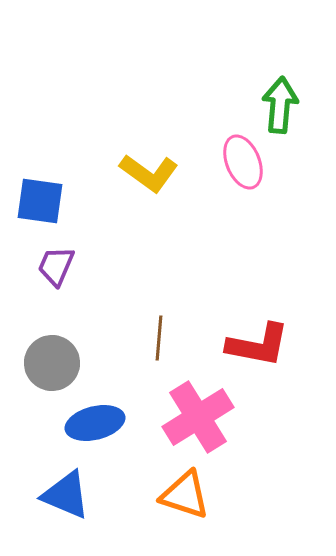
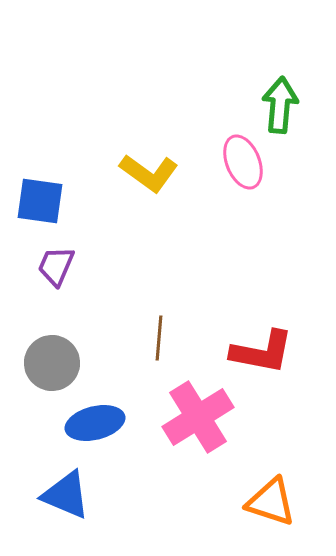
red L-shape: moved 4 px right, 7 px down
orange triangle: moved 86 px right, 7 px down
